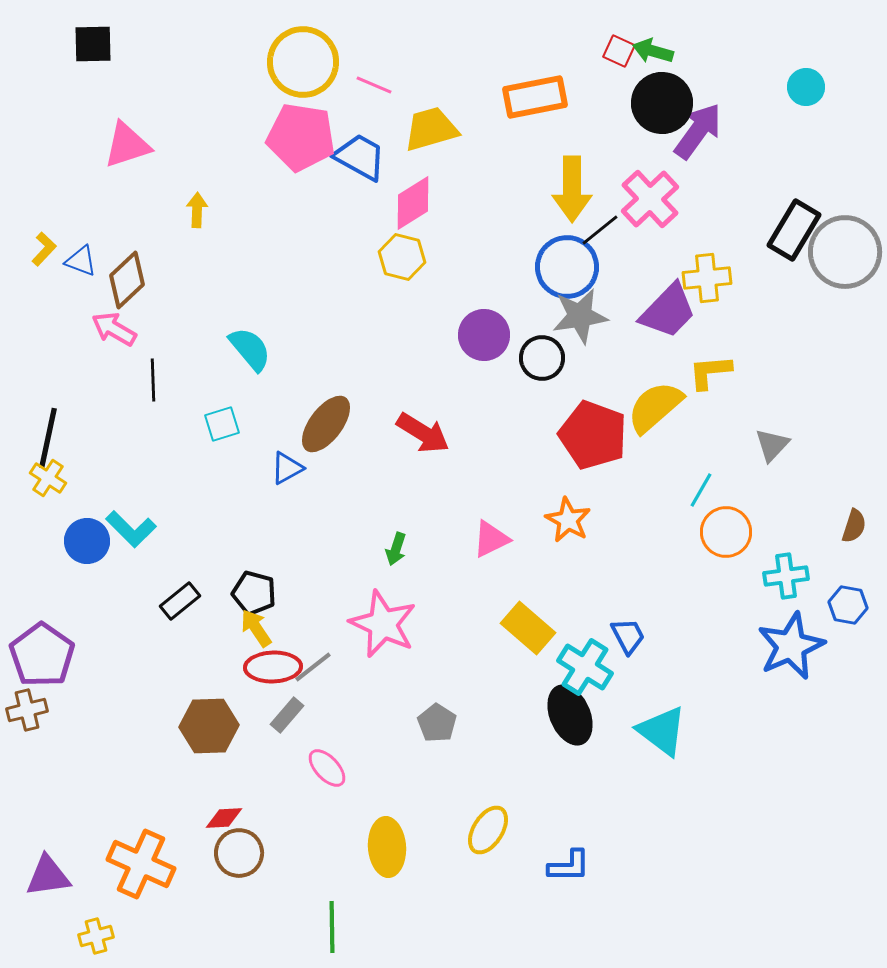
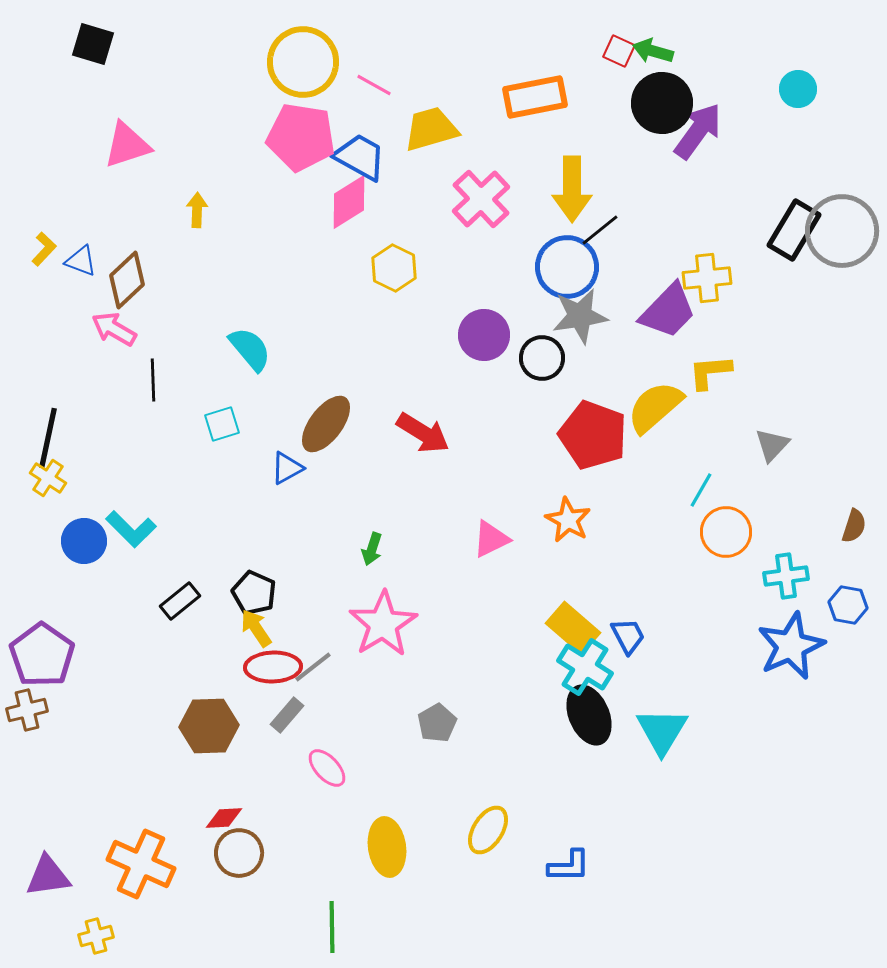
black square at (93, 44): rotated 18 degrees clockwise
pink line at (374, 85): rotated 6 degrees clockwise
cyan circle at (806, 87): moved 8 px left, 2 px down
pink cross at (650, 199): moved 169 px left
pink diamond at (413, 203): moved 64 px left, 1 px up
gray circle at (845, 252): moved 3 px left, 21 px up
yellow hexagon at (402, 257): moved 8 px left, 11 px down; rotated 12 degrees clockwise
blue circle at (87, 541): moved 3 px left
green arrow at (396, 549): moved 24 px left
black pentagon at (254, 593): rotated 9 degrees clockwise
pink star at (383, 624): rotated 16 degrees clockwise
yellow rectangle at (528, 628): moved 45 px right
black ellipse at (570, 715): moved 19 px right
gray pentagon at (437, 723): rotated 9 degrees clockwise
cyan triangle at (662, 731): rotated 24 degrees clockwise
yellow ellipse at (387, 847): rotated 4 degrees counterclockwise
